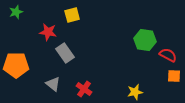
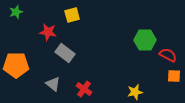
green hexagon: rotated 10 degrees counterclockwise
gray rectangle: rotated 18 degrees counterclockwise
